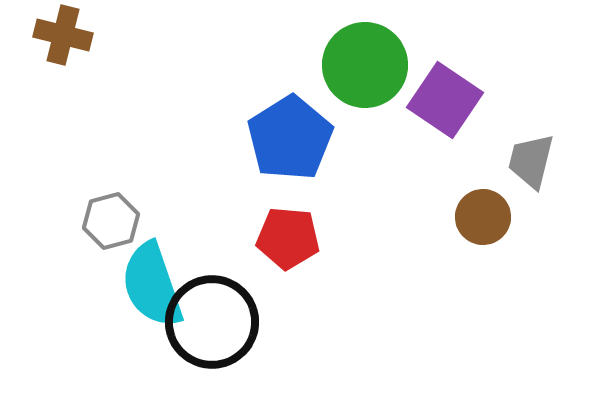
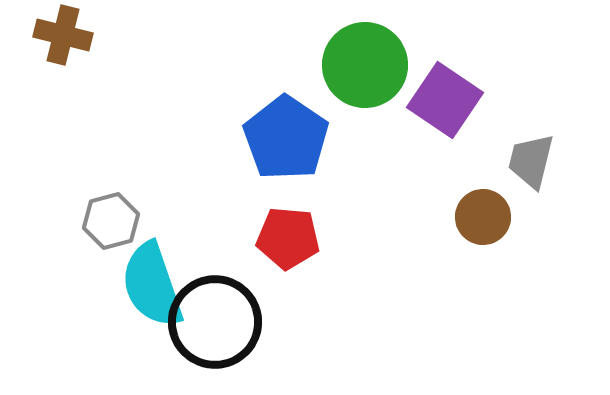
blue pentagon: moved 4 px left; rotated 6 degrees counterclockwise
black circle: moved 3 px right
